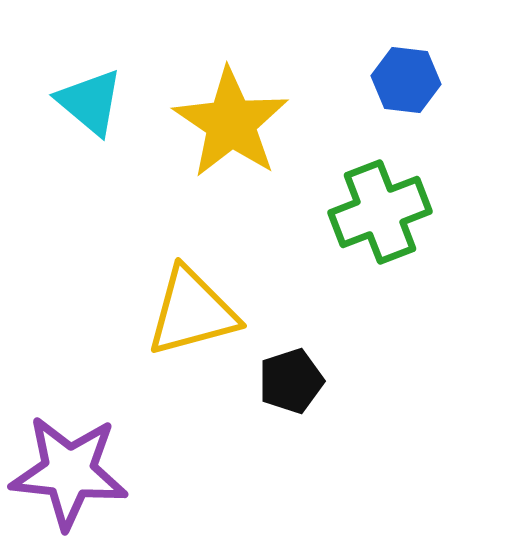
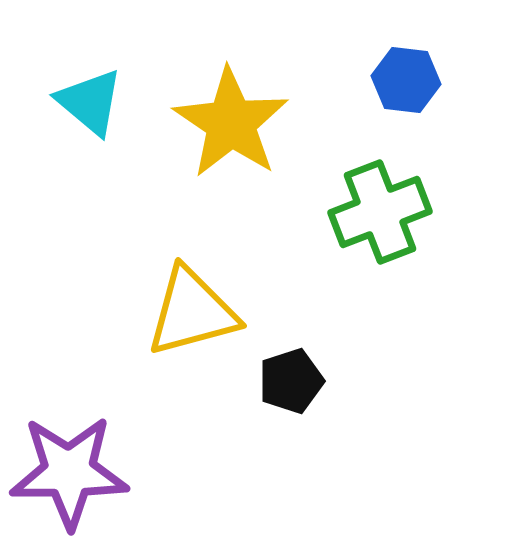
purple star: rotated 6 degrees counterclockwise
